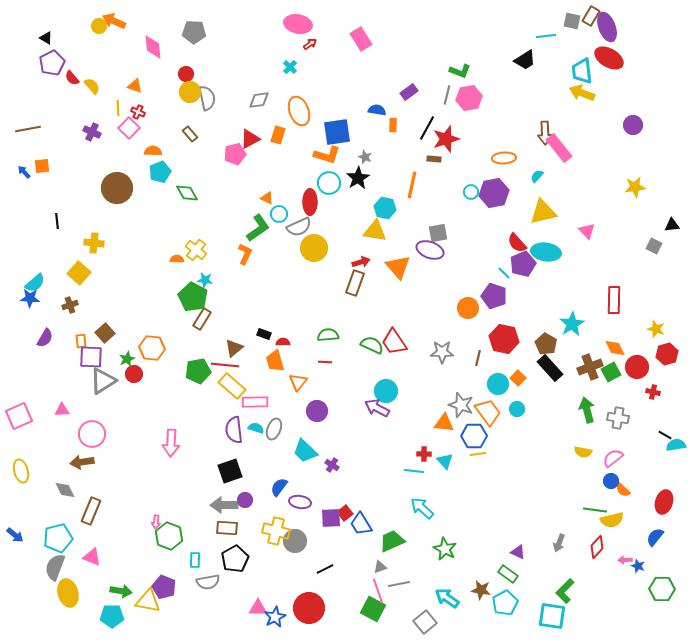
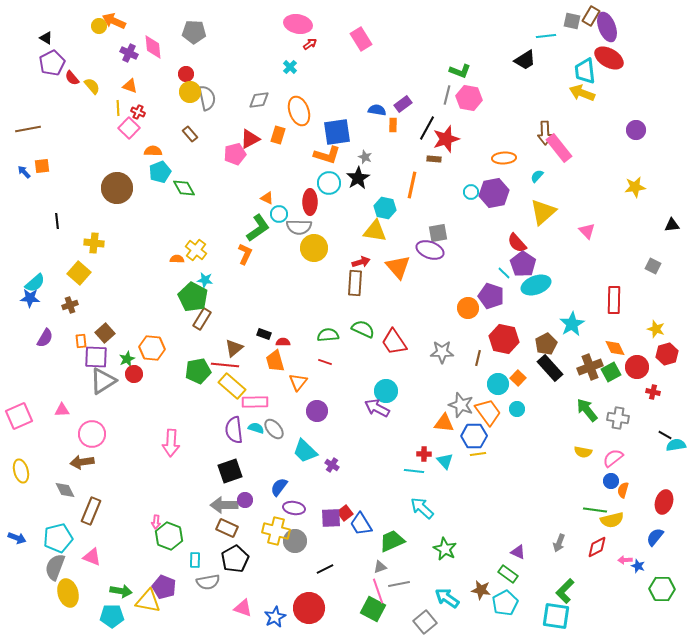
cyan trapezoid at (582, 71): moved 3 px right
orange triangle at (135, 86): moved 5 px left
purple rectangle at (409, 92): moved 6 px left, 12 px down
pink hexagon at (469, 98): rotated 20 degrees clockwise
purple circle at (633, 125): moved 3 px right, 5 px down
purple cross at (92, 132): moved 37 px right, 79 px up
green diamond at (187, 193): moved 3 px left, 5 px up
yellow triangle at (543, 212): rotated 28 degrees counterclockwise
gray semicircle at (299, 227): rotated 25 degrees clockwise
gray square at (654, 246): moved 1 px left, 20 px down
cyan ellipse at (546, 252): moved 10 px left, 33 px down; rotated 28 degrees counterclockwise
purple pentagon at (523, 264): rotated 15 degrees counterclockwise
brown rectangle at (355, 283): rotated 15 degrees counterclockwise
purple pentagon at (494, 296): moved 3 px left
brown pentagon at (546, 344): rotated 15 degrees clockwise
green semicircle at (372, 345): moved 9 px left, 16 px up
purple square at (91, 357): moved 5 px right
red line at (325, 362): rotated 16 degrees clockwise
green arrow at (587, 410): rotated 25 degrees counterclockwise
gray ellipse at (274, 429): rotated 60 degrees counterclockwise
orange semicircle at (623, 490): rotated 63 degrees clockwise
purple ellipse at (300, 502): moved 6 px left, 6 px down
brown rectangle at (227, 528): rotated 20 degrees clockwise
blue arrow at (15, 535): moved 2 px right, 3 px down; rotated 18 degrees counterclockwise
red diamond at (597, 547): rotated 20 degrees clockwise
pink triangle at (258, 608): moved 15 px left; rotated 18 degrees clockwise
cyan square at (552, 616): moved 4 px right
